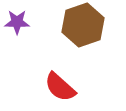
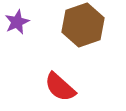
purple star: rotated 25 degrees counterclockwise
